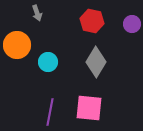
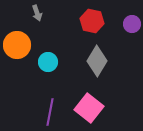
gray diamond: moved 1 px right, 1 px up
pink square: rotated 32 degrees clockwise
